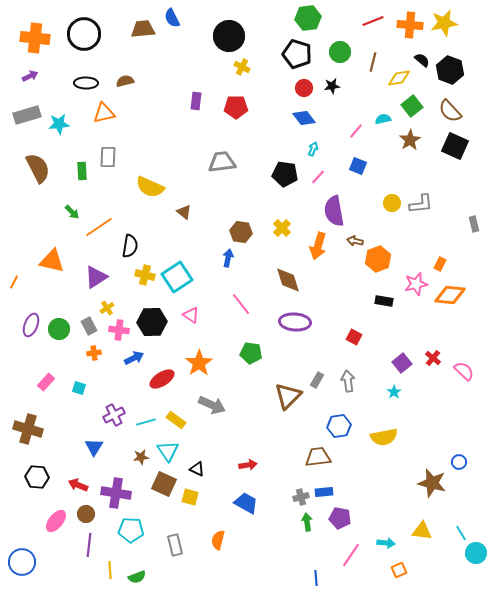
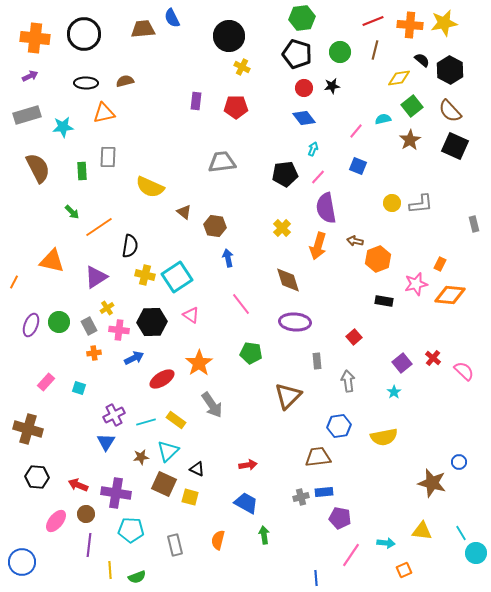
green hexagon at (308, 18): moved 6 px left
brown line at (373, 62): moved 2 px right, 12 px up
black hexagon at (450, 70): rotated 8 degrees clockwise
cyan star at (59, 124): moved 4 px right, 3 px down
black pentagon at (285, 174): rotated 15 degrees counterclockwise
purple semicircle at (334, 211): moved 8 px left, 3 px up
brown hexagon at (241, 232): moved 26 px left, 6 px up
blue arrow at (228, 258): rotated 24 degrees counterclockwise
green circle at (59, 329): moved 7 px up
red square at (354, 337): rotated 21 degrees clockwise
gray rectangle at (317, 380): moved 19 px up; rotated 35 degrees counterclockwise
gray arrow at (212, 405): rotated 32 degrees clockwise
blue triangle at (94, 447): moved 12 px right, 5 px up
cyan triangle at (168, 451): rotated 20 degrees clockwise
green arrow at (307, 522): moved 43 px left, 13 px down
orange square at (399, 570): moved 5 px right
